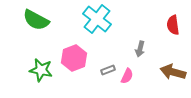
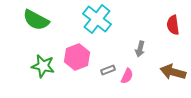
pink hexagon: moved 3 px right, 1 px up
green star: moved 2 px right, 4 px up
